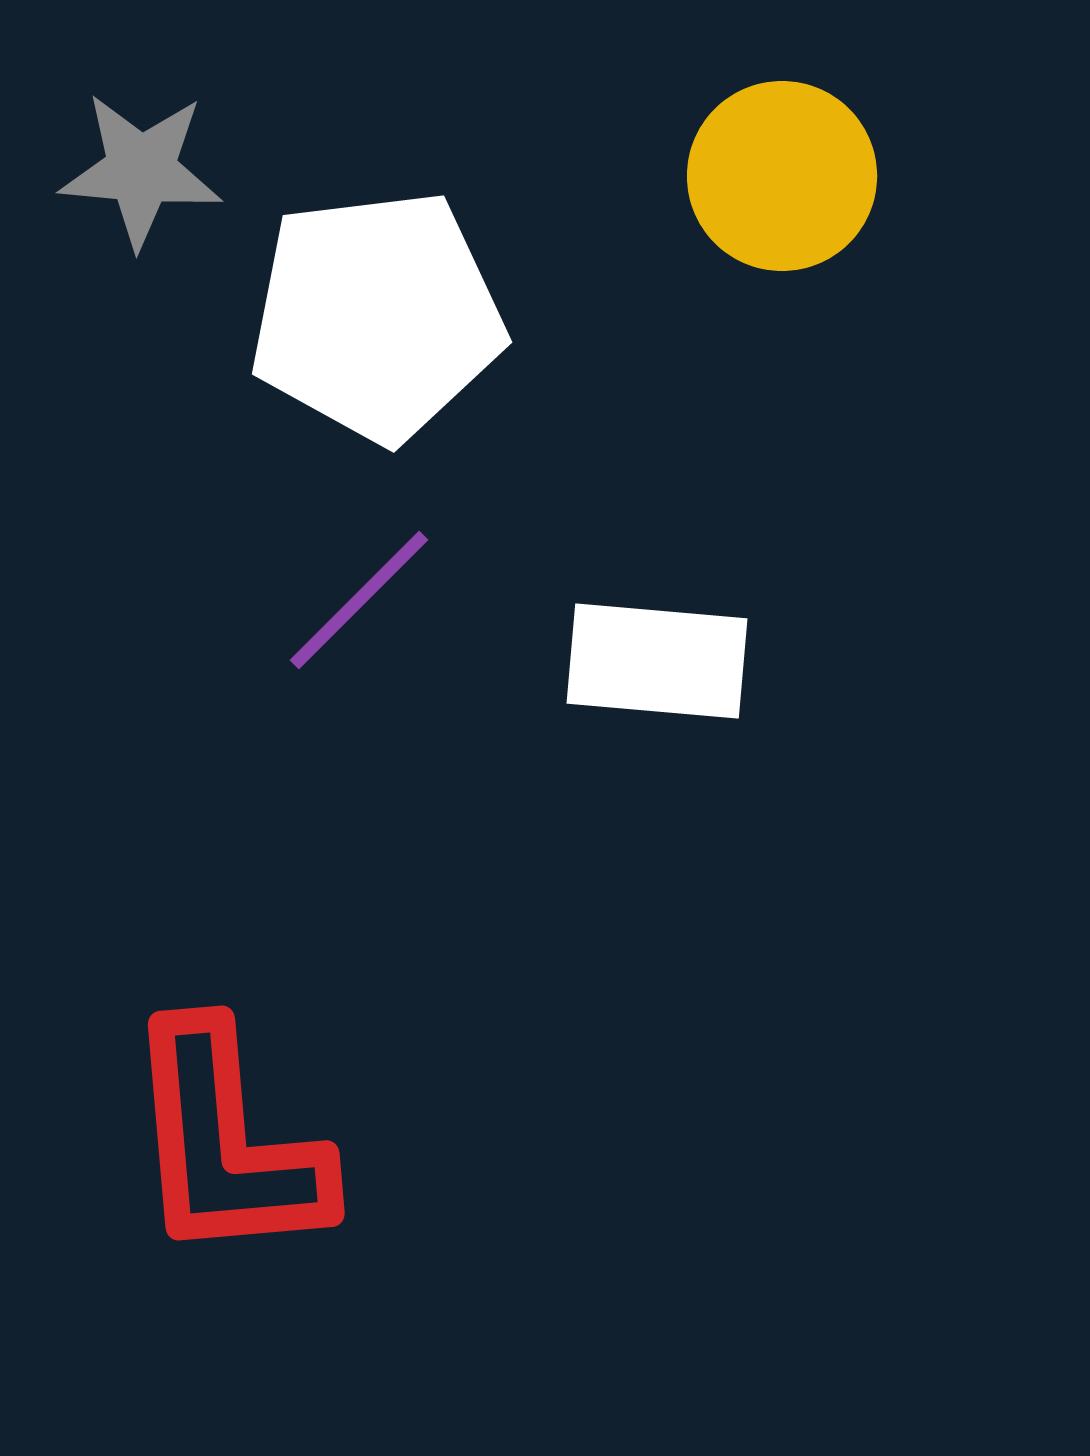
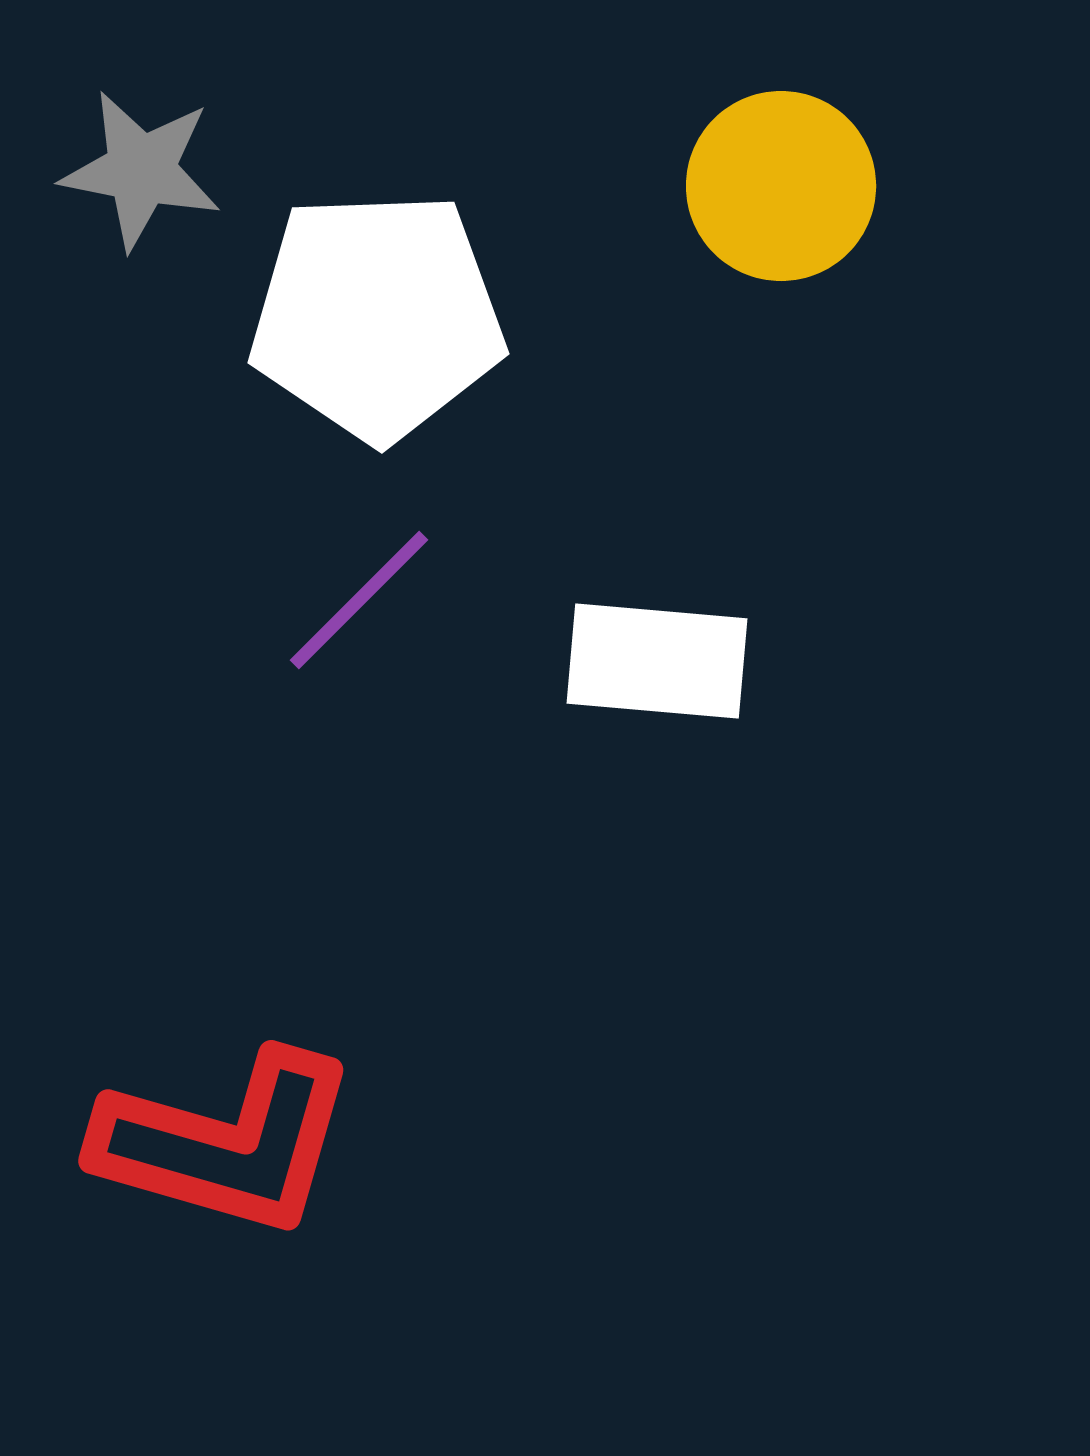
gray star: rotated 6 degrees clockwise
yellow circle: moved 1 px left, 10 px down
white pentagon: rotated 5 degrees clockwise
red L-shape: rotated 69 degrees counterclockwise
